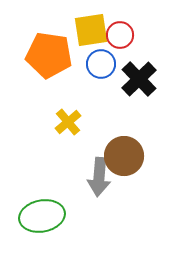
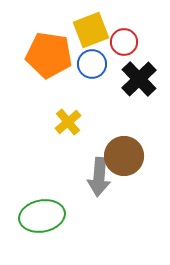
yellow square: rotated 12 degrees counterclockwise
red circle: moved 4 px right, 7 px down
blue circle: moved 9 px left
